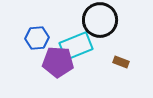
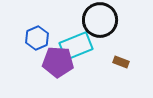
blue hexagon: rotated 20 degrees counterclockwise
